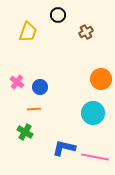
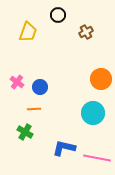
pink line: moved 2 px right, 1 px down
